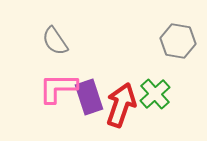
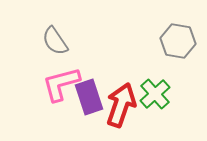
pink L-shape: moved 3 px right, 4 px up; rotated 15 degrees counterclockwise
